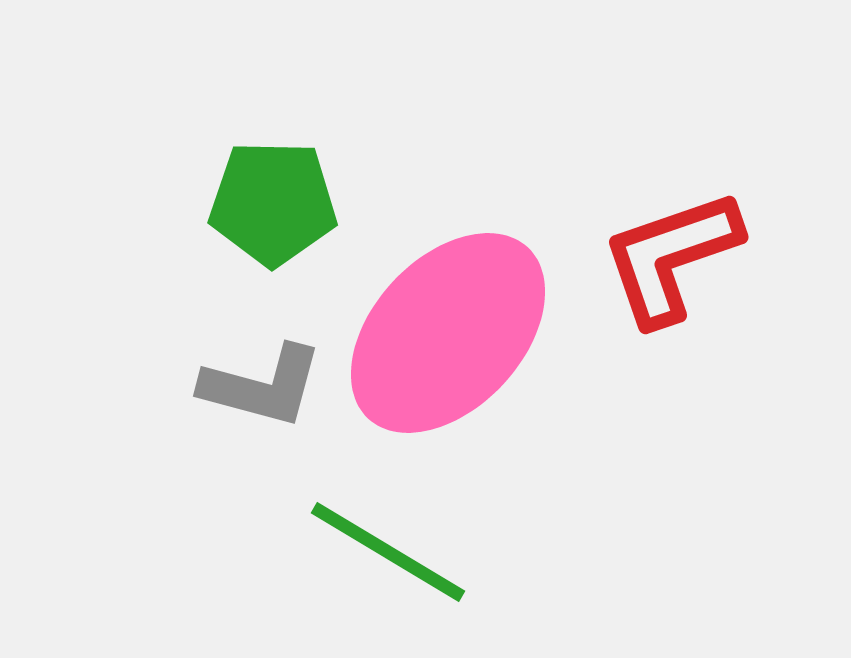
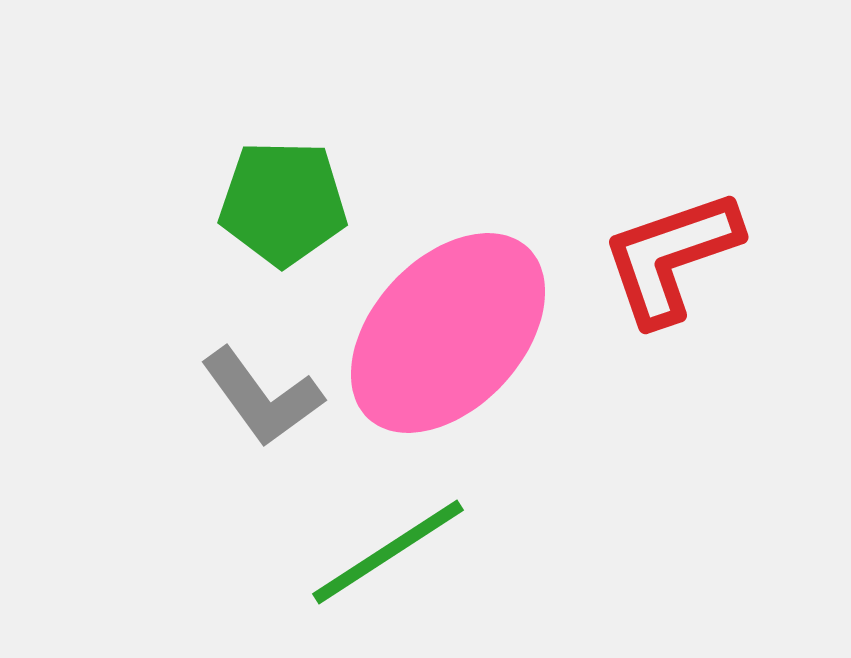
green pentagon: moved 10 px right
gray L-shape: moved 11 px down; rotated 39 degrees clockwise
green line: rotated 64 degrees counterclockwise
